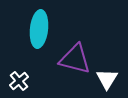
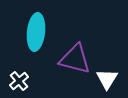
cyan ellipse: moved 3 px left, 3 px down
